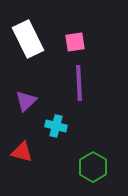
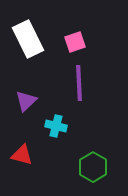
pink square: rotated 10 degrees counterclockwise
red triangle: moved 3 px down
